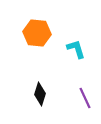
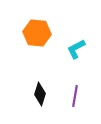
cyan L-shape: rotated 100 degrees counterclockwise
purple line: moved 10 px left, 2 px up; rotated 35 degrees clockwise
